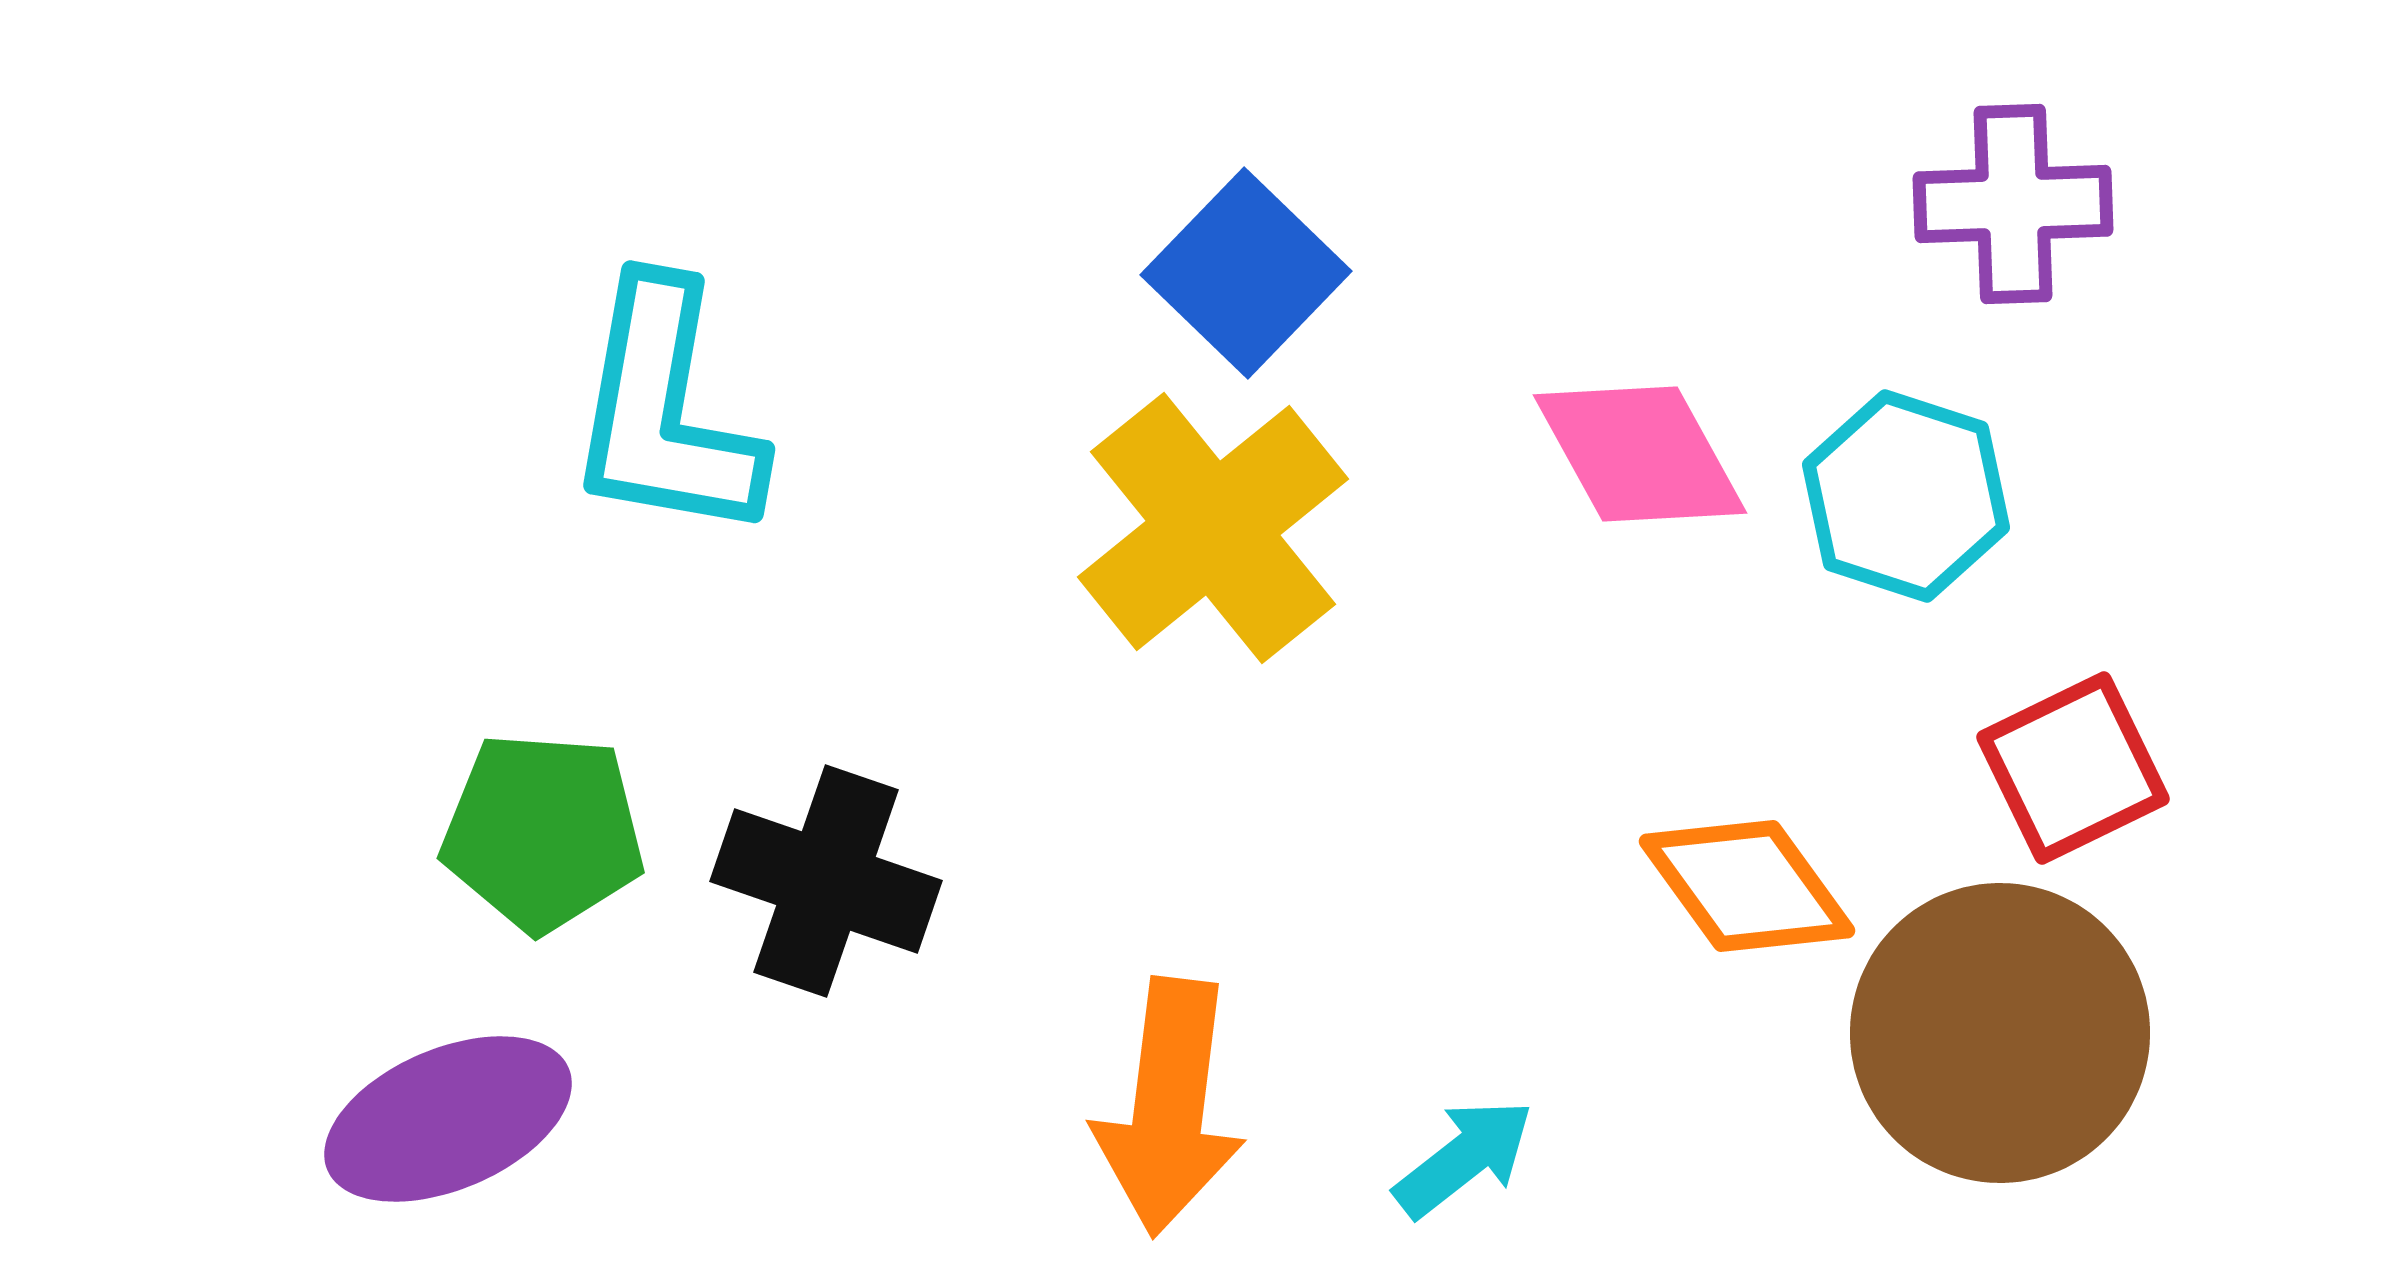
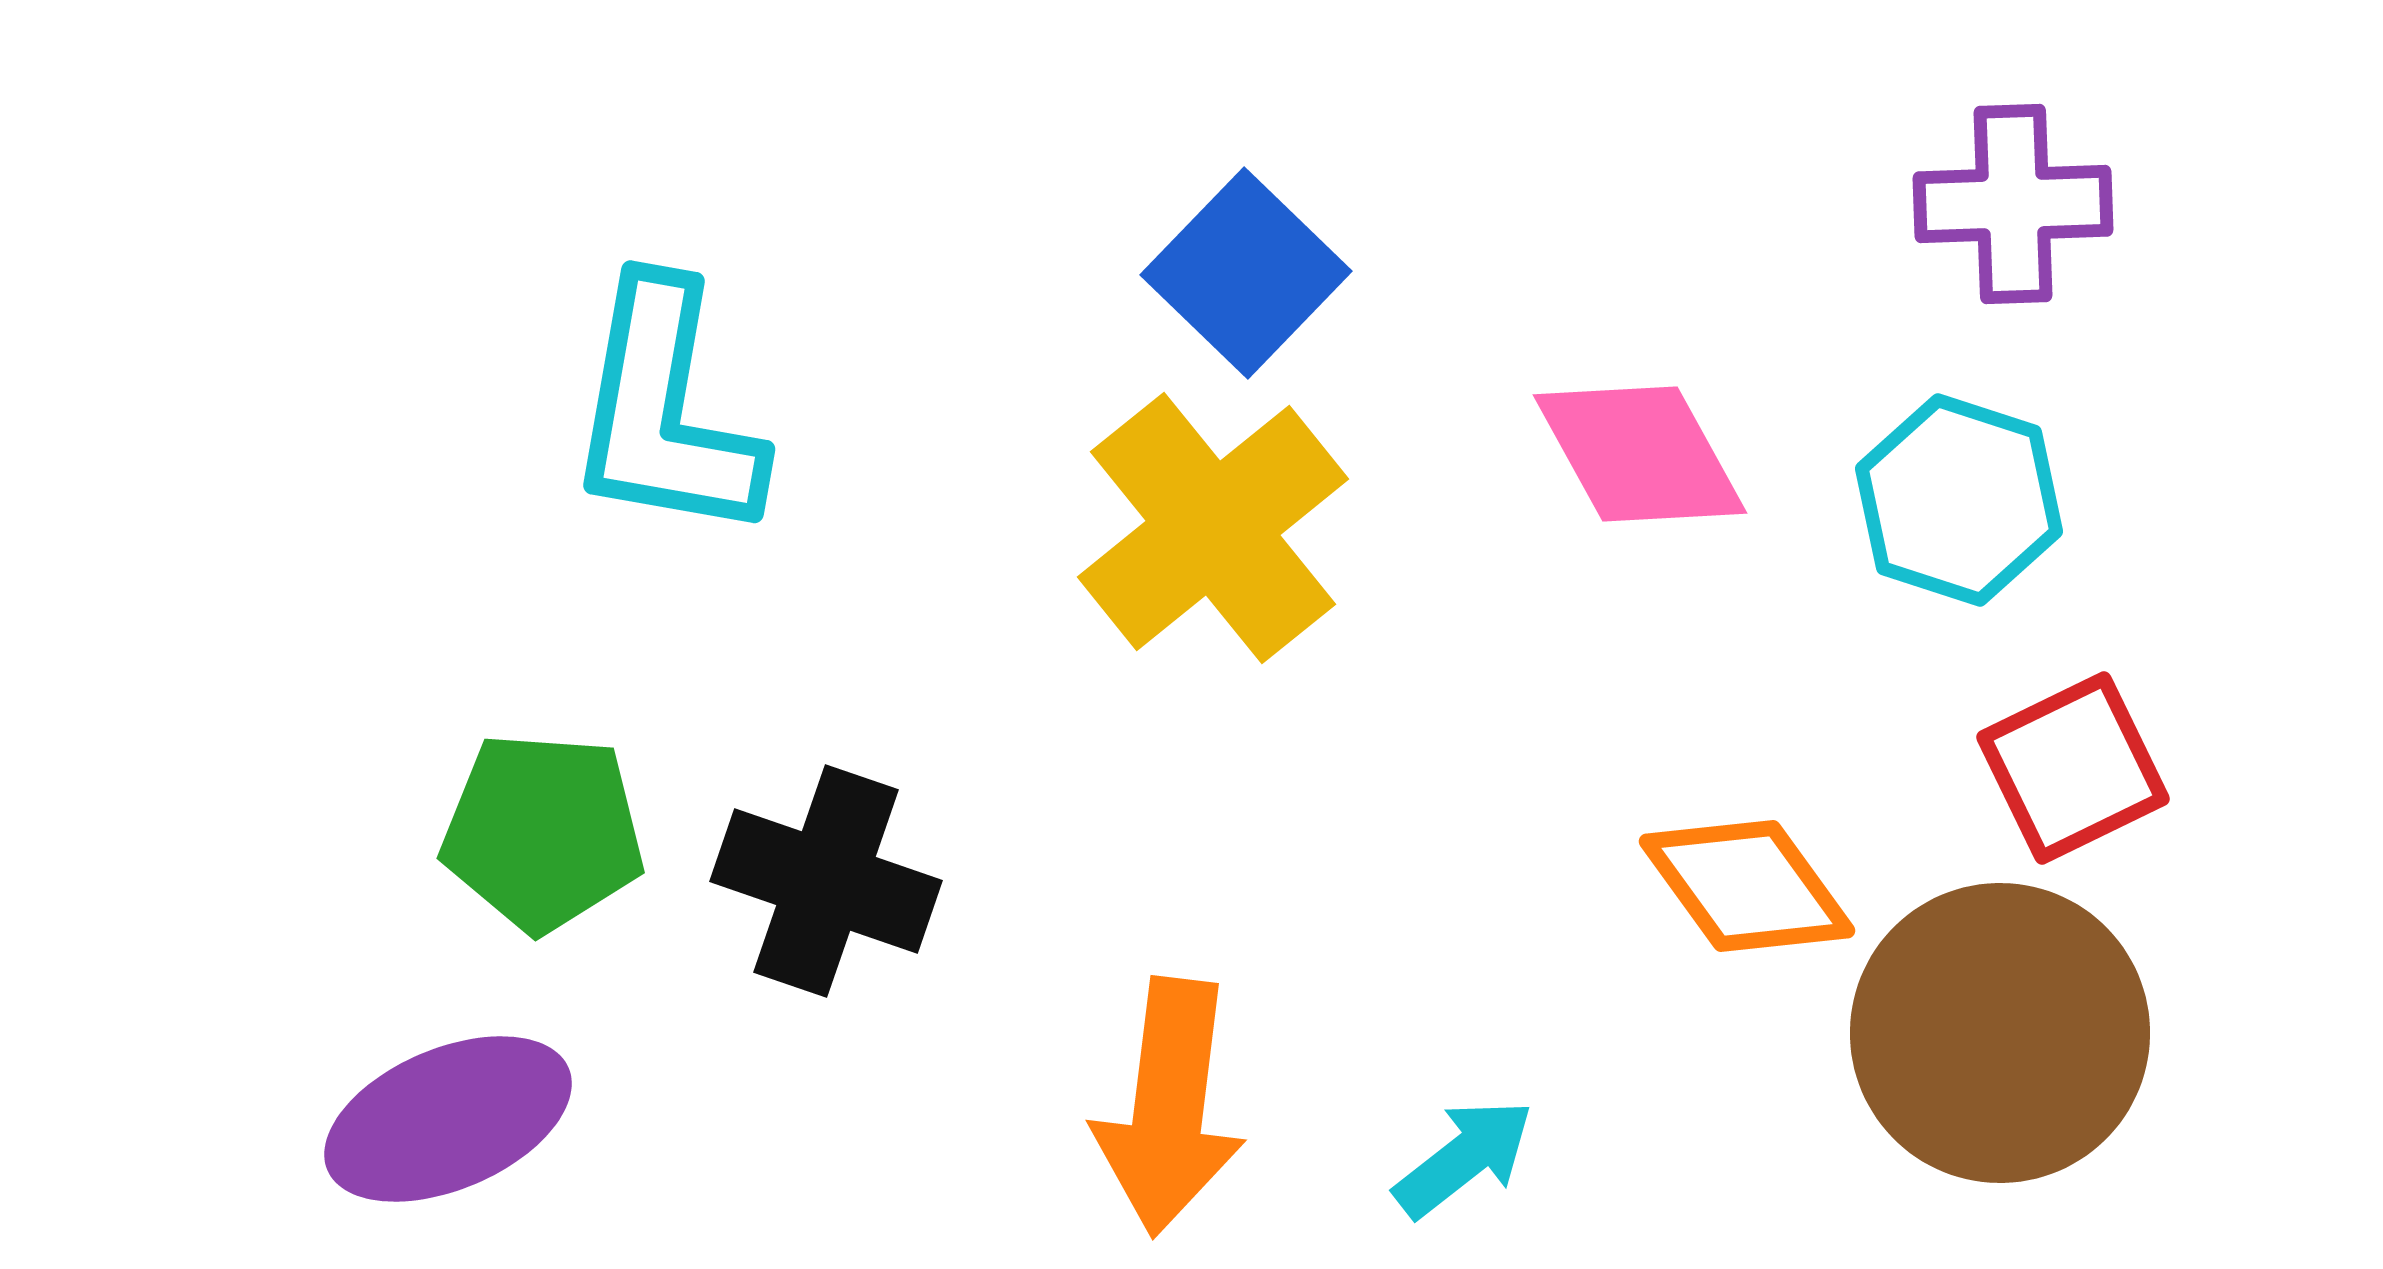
cyan hexagon: moved 53 px right, 4 px down
